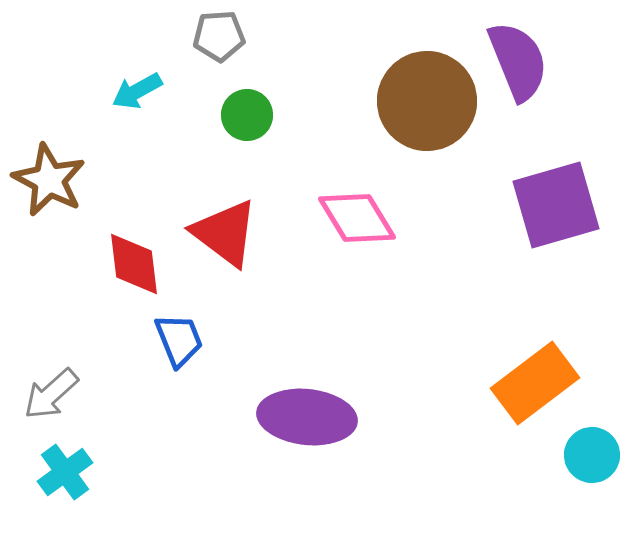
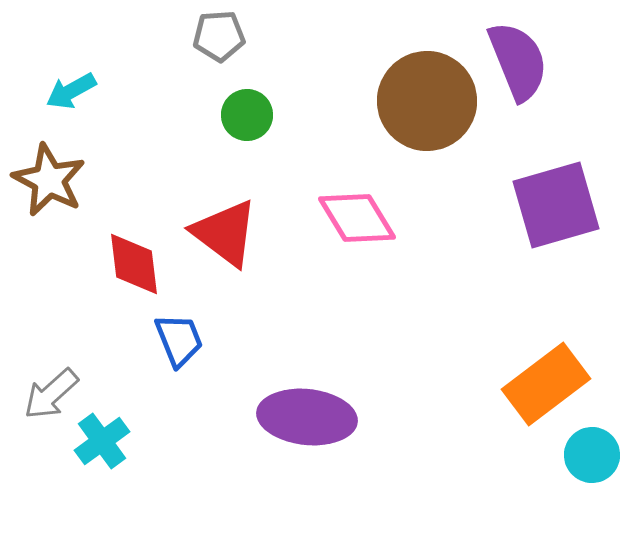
cyan arrow: moved 66 px left
orange rectangle: moved 11 px right, 1 px down
cyan cross: moved 37 px right, 31 px up
